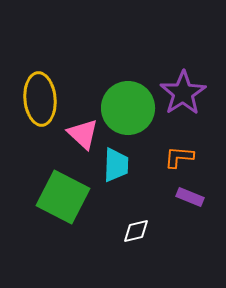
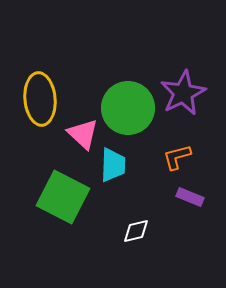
purple star: rotated 6 degrees clockwise
orange L-shape: moved 2 px left; rotated 20 degrees counterclockwise
cyan trapezoid: moved 3 px left
